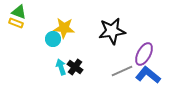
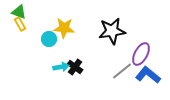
yellow rectangle: moved 4 px right, 1 px down; rotated 40 degrees clockwise
cyan circle: moved 4 px left
purple ellipse: moved 3 px left
cyan arrow: rotated 98 degrees clockwise
gray line: rotated 15 degrees counterclockwise
